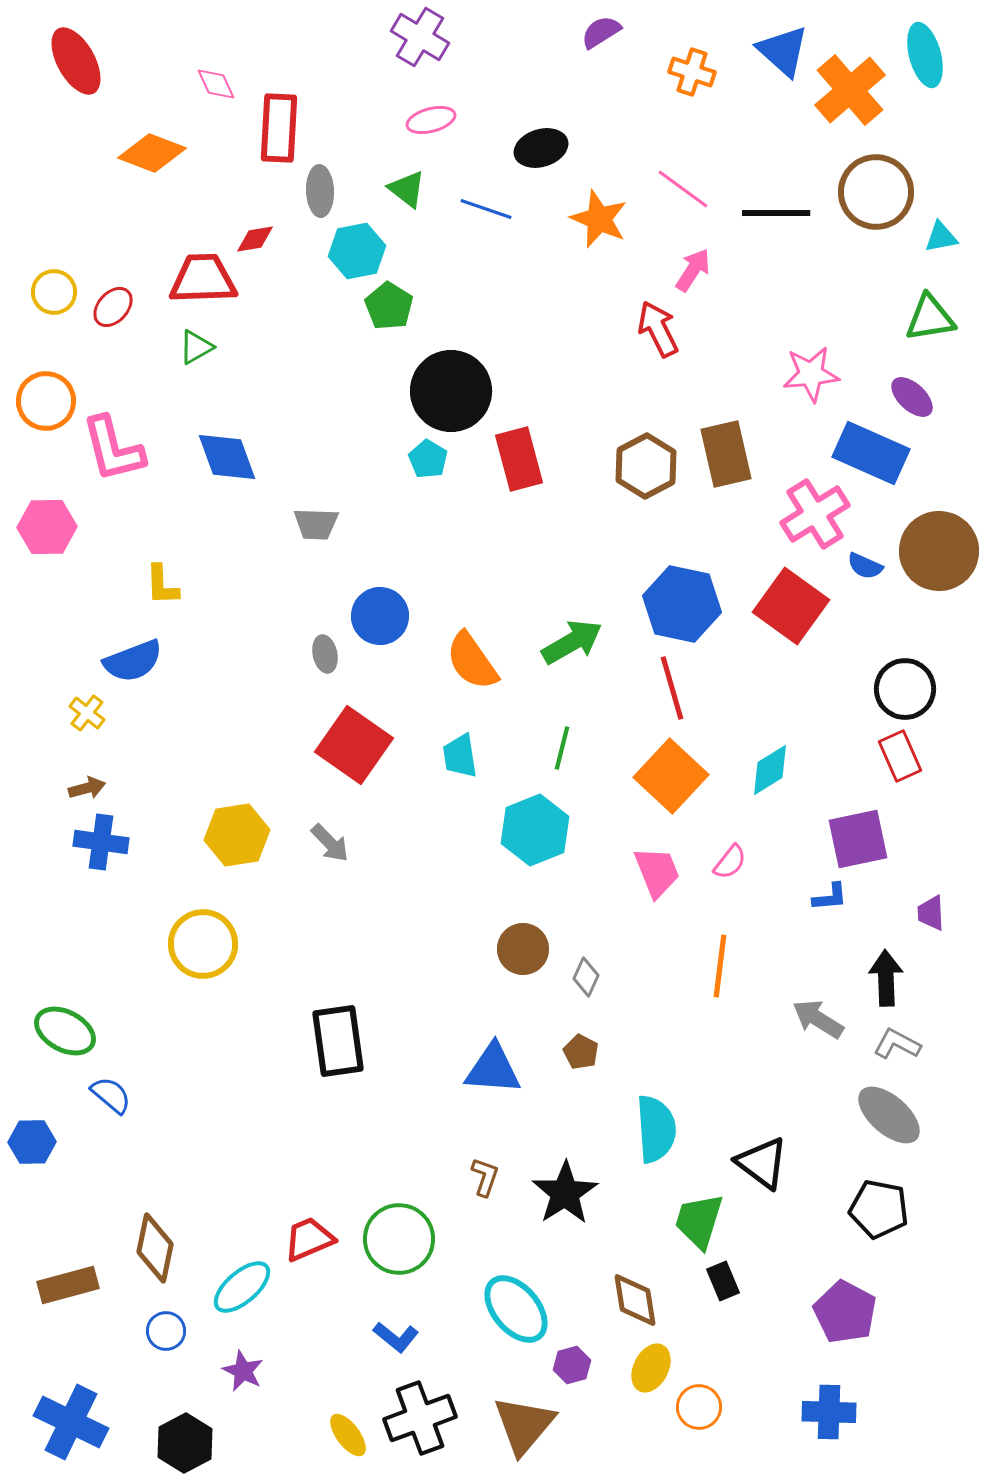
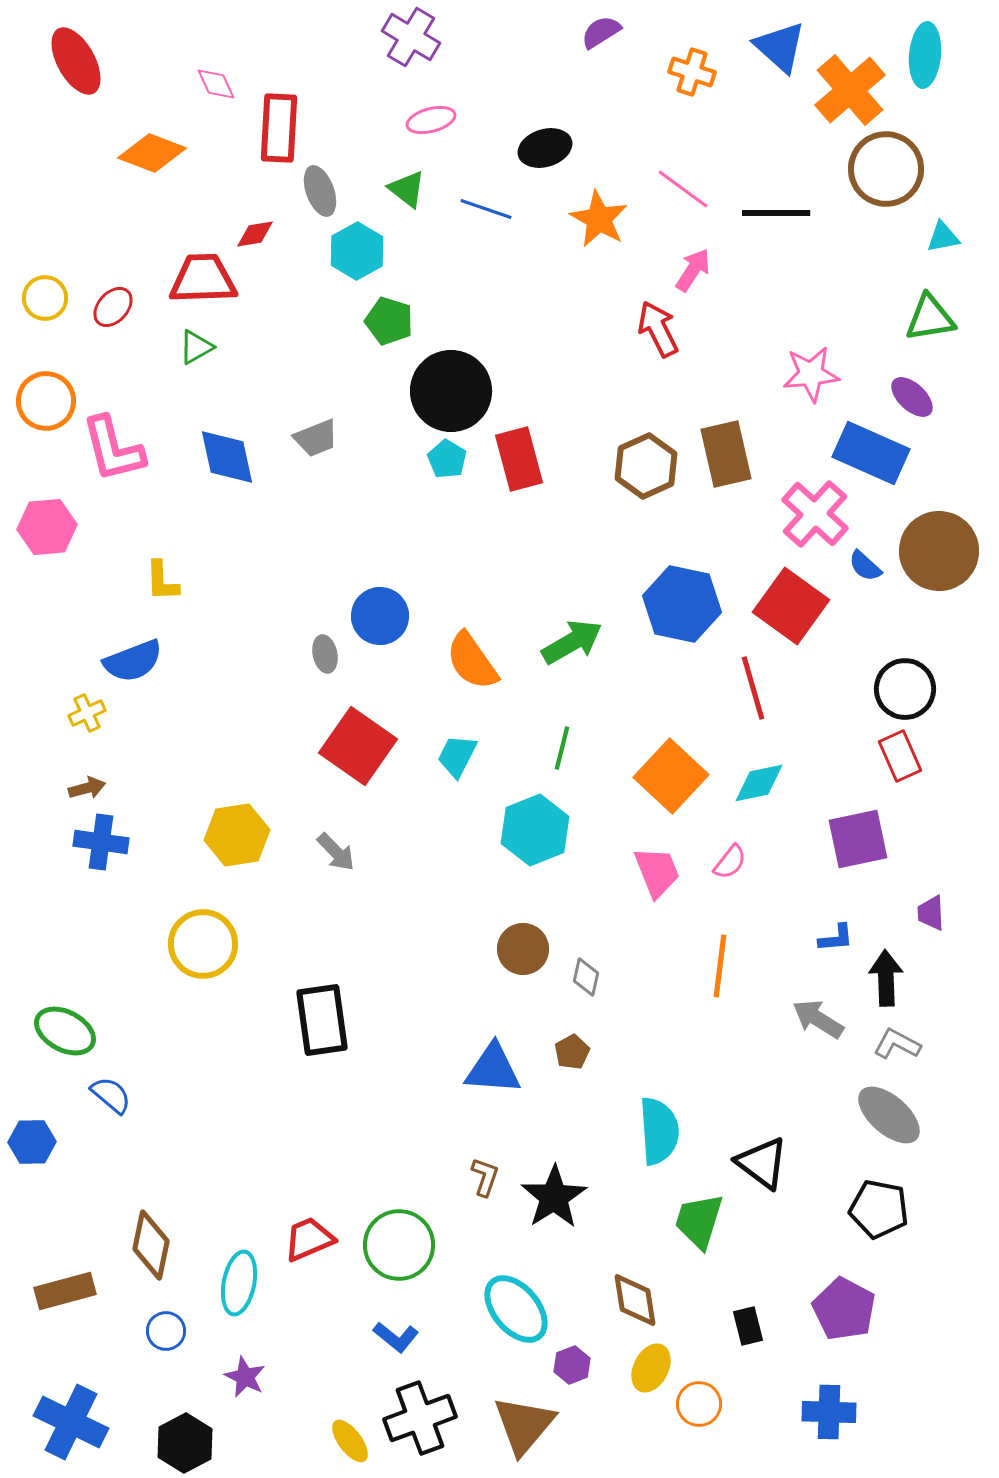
purple cross at (420, 37): moved 9 px left
blue triangle at (783, 51): moved 3 px left, 4 px up
cyan ellipse at (925, 55): rotated 20 degrees clockwise
black ellipse at (541, 148): moved 4 px right
gray ellipse at (320, 191): rotated 18 degrees counterclockwise
brown circle at (876, 192): moved 10 px right, 23 px up
orange star at (599, 219): rotated 6 degrees clockwise
cyan triangle at (941, 237): moved 2 px right
red diamond at (255, 239): moved 5 px up
cyan hexagon at (357, 251): rotated 18 degrees counterclockwise
yellow circle at (54, 292): moved 9 px left, 6 px down
green pentagon at (389, 306): moved 15 px down; rotated 15 degrees counterclockwise
blue diamond at (227, 457): rotated 8 degrees clockwise
cyan pentagon at (428, 459): moved 19 px right
brown hexagon at (646, 466): rotated 4 degrees clockwise
pink cross at (815, 514): rotated 16 degrees counterclockwise
gray trapezoid at (316, 524): moved 86 px up; rotated 24 degrees counterclockwise
pink hexagon at (47, 527): rotated 4 degrees counterclockwise
blue semicircle at (865, 566): rotated 18 degrees clockwise
yellow L-shape at (162, 585): moved 4 px up
red line at (672, 688): moved 81 px right
yellow cross at (87, 713): rotated 27 degrees clockwise
red square at (354, 745): moved 4 px right, 1 px down
cyan trapezoid at (460, 756): moved 3 px left; rotated 36 degrees clockwise
cyan diamond at (770, 770): moved 11 px left, 13 px down; rotated 20 degrees clockwise
gray arrow at (330, 843): moved 6 px right, 9 px down
blue L-shape at (830, 897): moved 6 px right, 41 px down
gray diamond at (586, 977): rotated 12 degrees counterclockwise
black rectangle at (338, 1041): moved 16 px left, 21 px up
brown pentagon at (581, 1052): moved 9 px left; rotated 16 degrees clockwise
cyan semicircle at (656, 1129): moved 3 px right, 2 px down
black star at (565, 1193): moved 11 px left, 4 px down
green circle at (399, 1239): moved 6 px down
brown diamond at (155, 1248): moved 4 px left, 3 px up
black rectangle at (723, 1281): moved 25 px right, 45 px down; rotated 9 degrees clockwise
brown rectangle at (68, 1285): moved 3 px left, 6 px down
cyan ellipse at (242, 1287): moved 3 px left, 4 px up; rotated 38 degrees counterclockwise
purple pentagon at (845, 1312): moved 1 px left, 3 px up
purple hexagon at (572, 1365): rotated 6 degrees counterclockwise
purple star at (243, 1371): moved 2 px right, 6 px down
orange circle at (699, 1407): moved 3 px up
yellow ellipse at (348, 1435): moved 2 px right, 6 px down
